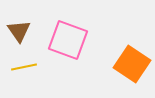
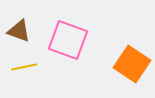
brown triangle: rotated 35 degrees counterclockwise
